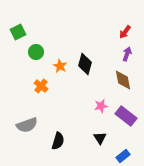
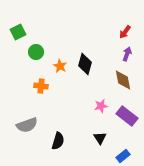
orange cross: rotated 32 degrees counterclockwise
purple rectangle: moved 1 px right
